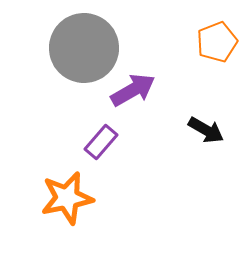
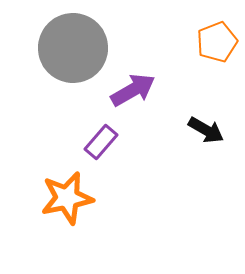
gray circle: moved 11 px left
